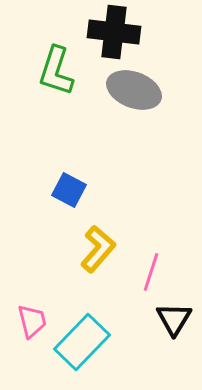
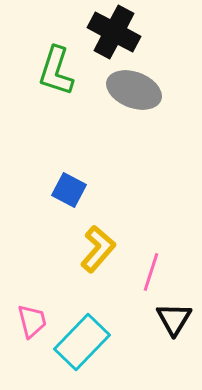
black cross: rotated 21 degrees clockwise
